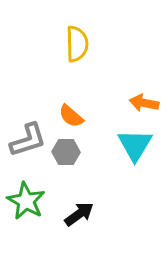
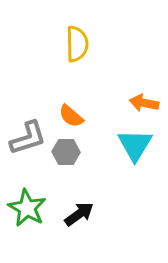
gray L-shape: moved 2 px up
green star: moved 1 px right, 7 px down
